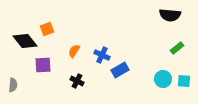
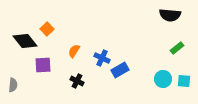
orange square: rotated 24 degrees counterclockwise
blue cross: moved 3 px down
